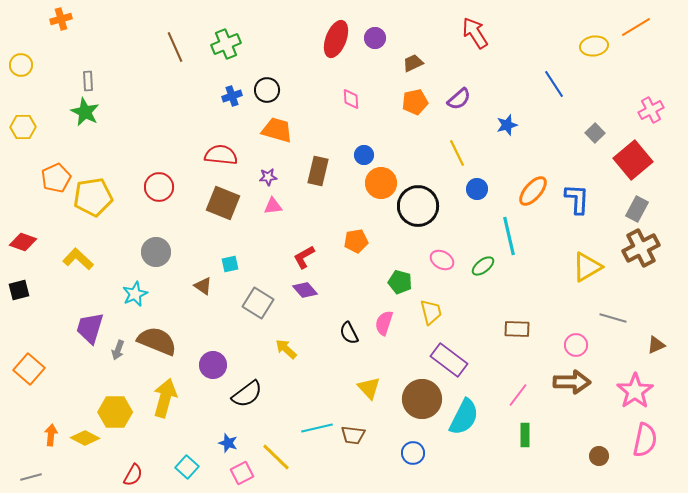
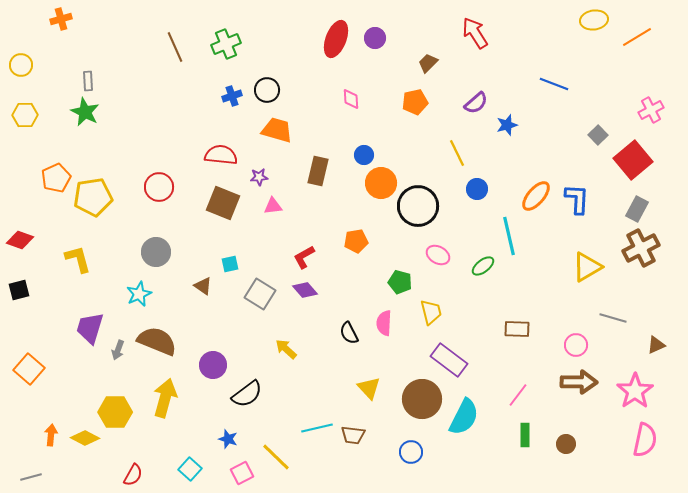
orange line at (636, 27): moved 1 px right, 10 px down
yellow ellipse at (594, 46): moved 26 px up
brown trapezoid at (413, 63): moved 15 px right; rotated 20 degrees counterclockwise
blue line at (554, 84): rotated 36 degrees counterclockwise
purple semicircle at (459, 99): moved 17 px right, 4 px down
yellow hexagon at (23, 127): moved 2 px right, 12 px up
gray square at (595, 133): moved 3 px right, 2 px down
purple star at (268, 177): moved 9 px left
orange ellipse at (533, 191): moved 3 px right, 5 px down
red diamond at (23, 242): moved 3 px left, 2 px up
yellow L-shape at (78, 259): rotated 32 degrees clockwise
pink ellipse at (442, 260): moved 4 px left, 5 px up
cyan star at (135, 294): moved 4 px right
gray square at (258, 303): moved 2 px right, 9 px up
pink semicircle at (384, 323): rotated 15 degrees counterclockwise
brown arrow at (572, 382): moved 7 px right
blue star at (228, 443): moved 4 px up
blue circle at (413, 453): moved 2 px left, 1 px up
brown circle at (599, 456): moved 33 px left, 12 px up
cyan square at (187, 467): moved 3 px right, 2 px down
